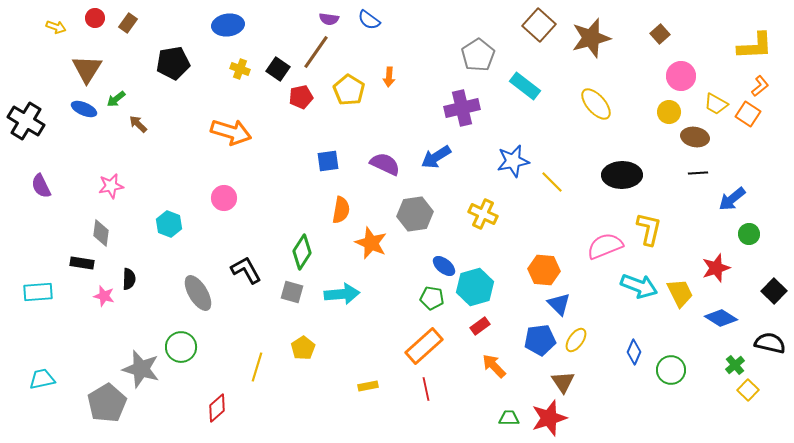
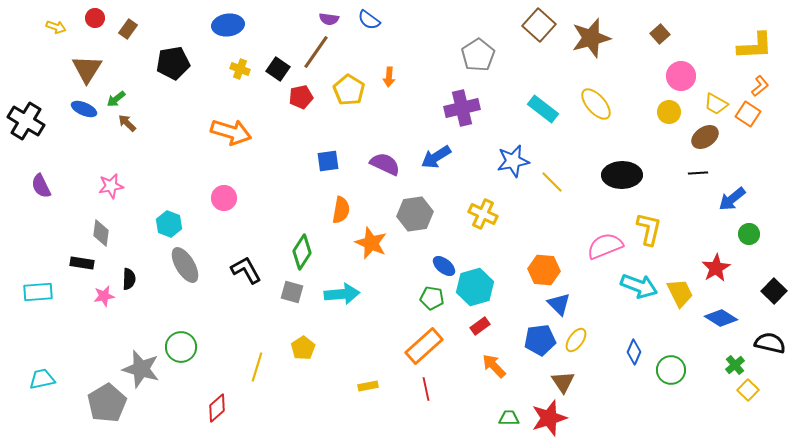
brown rectangle at (128, 23): moved 6 px down
cyan rectangle at (525, 86): moved 18 px right, 23 px down
brown arrow at (138, 124): moved 11 px left, 1 px up
brown ellipse at (695, 137): moved 10 px right; rotated 44 degrees counterclockwise
red star at (716, 268): rotated 12 degrees counterclockwise
gray ellipse at (198, 293): moved 13 px left, 28 px up
pink star at (104, 296): rotated 25 degrees counterclockwise
